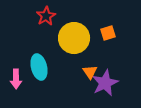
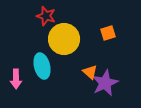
red star: rotated 24 degrees counterclockwise
yellow circle: moved 10 px left, 1 px down
cyan ellipse: moved 3 px right, 1 px up
orange triangle: rotated 14 degrees counterclockwise
